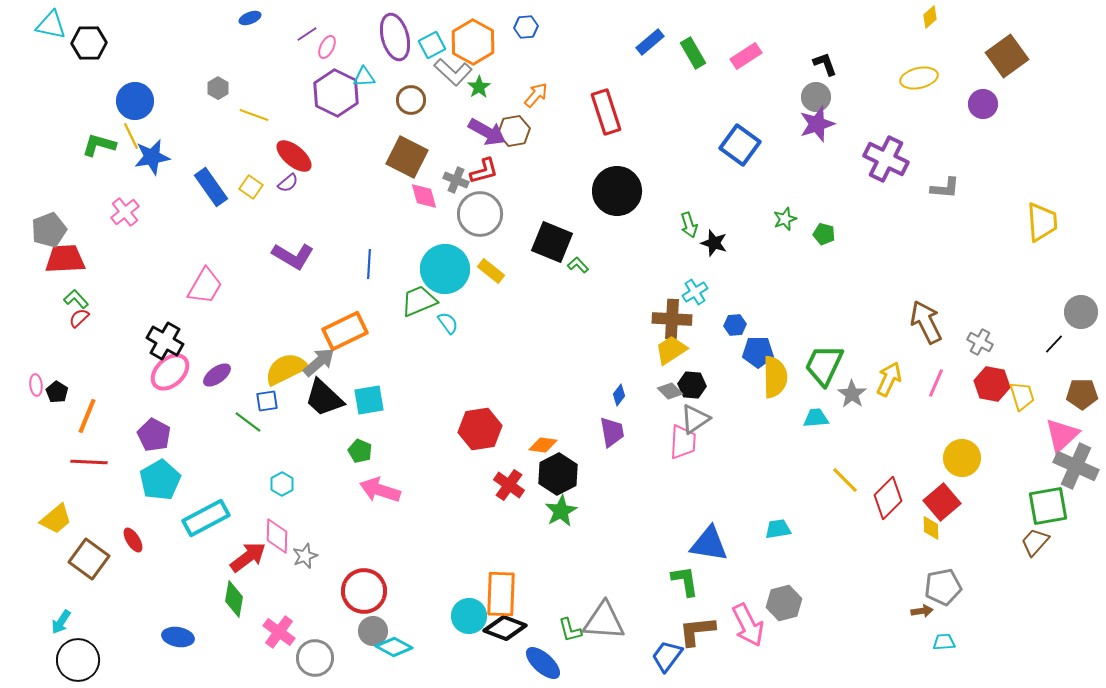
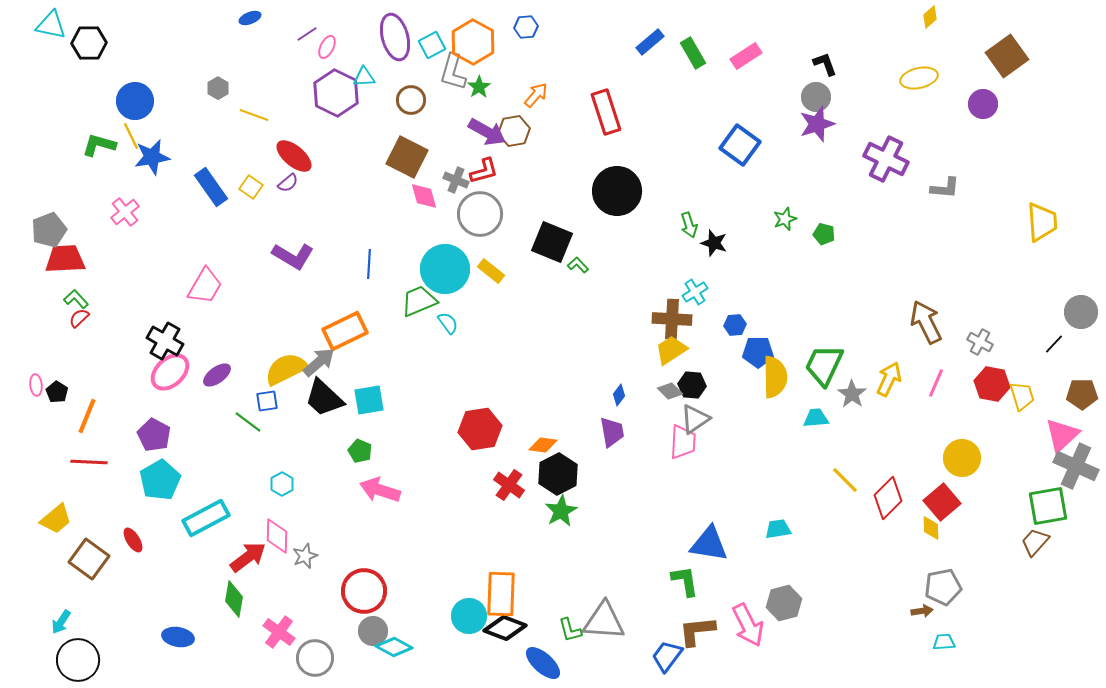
gray L-shape at (453, 72): rotated 63 degrees clockwise
